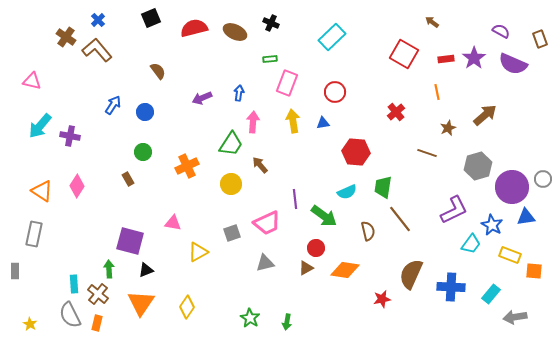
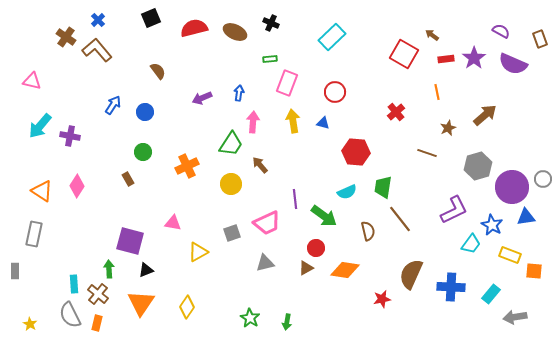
brown arrow at (432, 22): moved 13 px down
blue triangle at (323, 123): rotated 24 degrees clockwise
